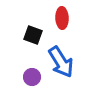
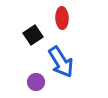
black square: rotated 36 degrees clockwise
purple circle: moved 4 px right, 5 px down
